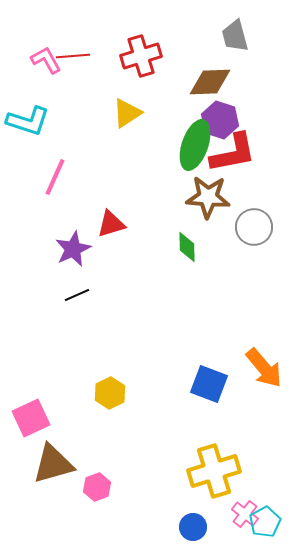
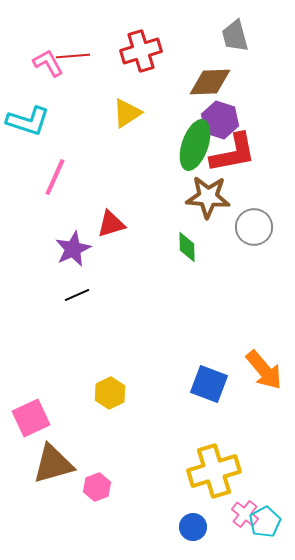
red cross: moved 5 px up
pink L-shape: moved 2 px right, 3 px down
orange arrow: moved 2 px down
